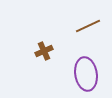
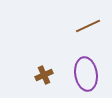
brown cross: moved 24 px down
